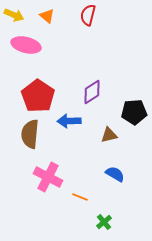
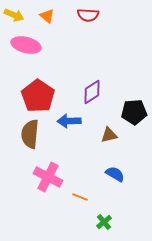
red semicircle: rotated 100 degrees counterclockwise
